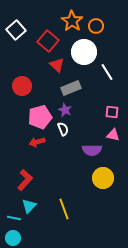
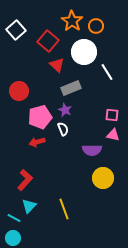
red circle: moved 3 px left, 5 px down
pink square: moved 3 px down
cyan line: rotated 16 degrees clockwise
